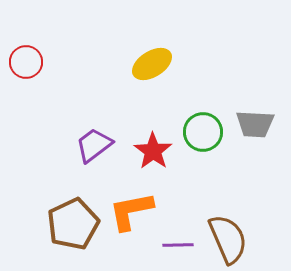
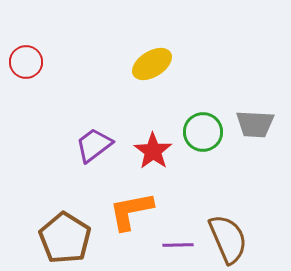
brown pentagon: moved 8 px left, 14 px down; rotated 15 degrees counterclockwise
